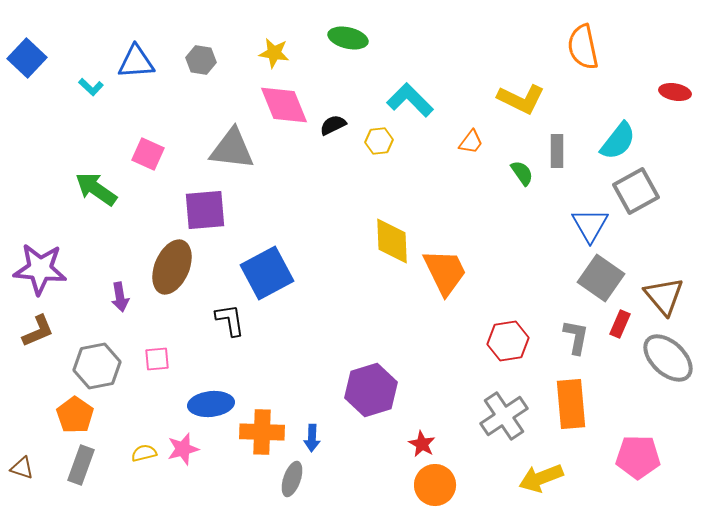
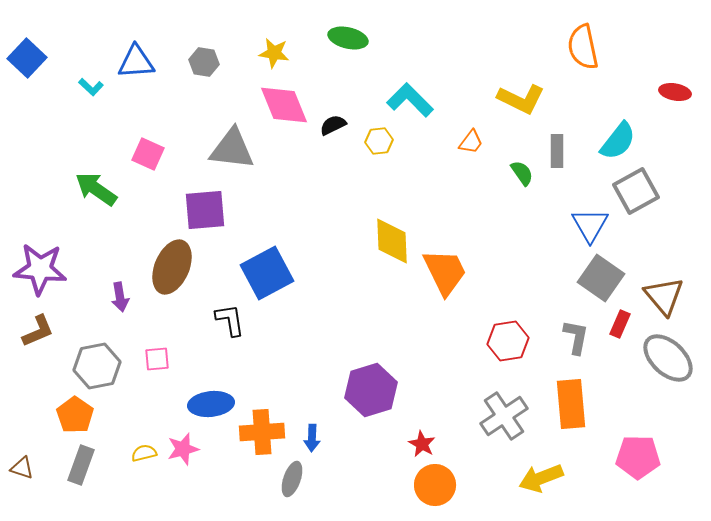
gray hexagon at (201, 60): moved 3 px right, 2 px down
orange cross at (262, 432): rotated 6 degrees counterclockwise
